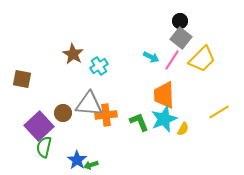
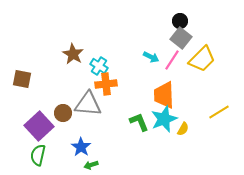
cyan cross: rotated 24 degrees counterclockwise
gray triangle: moved 1 px left
orange cross: moved 31 px up
green semicircle: moved 6 px left, 8 px down
blue star: moved 4 px right, 13 px up
